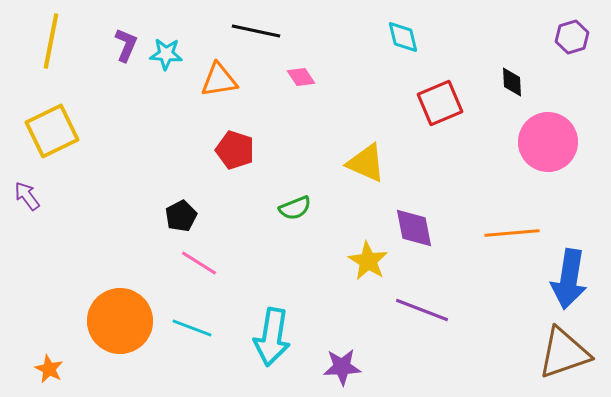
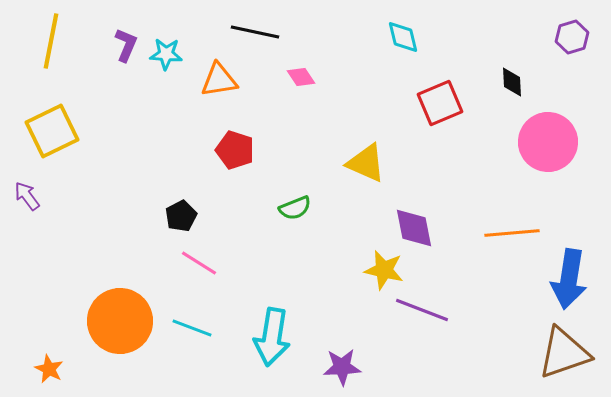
black line: moved 1 px left, 1 px down
yellow star: moved 16 px right, 9 px down; rotated 18 degrees counterclockwise
